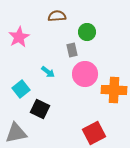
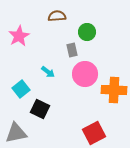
pink star: moved 1 px up
